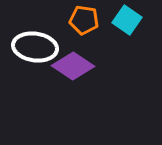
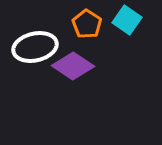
orange pentagon: moved 3 px right, 4 px down; rotated 24 degrees clockwise
white ellipse: rotated 21 degrees counterclockwise
